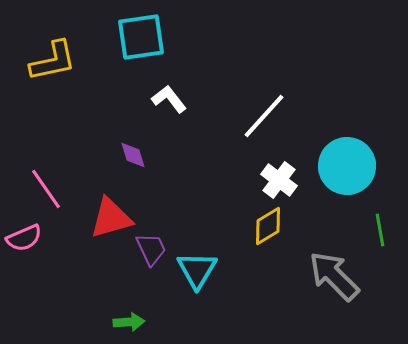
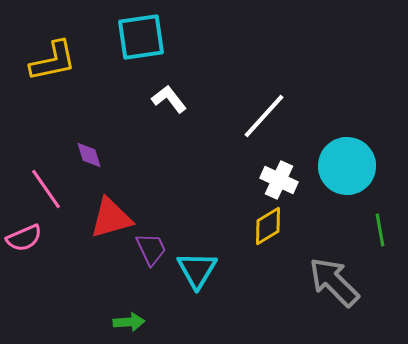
purple diamond: moved 44 px left
white cross: rotated 12 degrees counterclockwise
gray arrow: moved 6 px down
